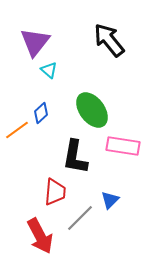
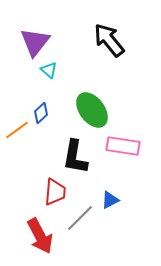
blue triangle: rotated 18 degrees clockwise
